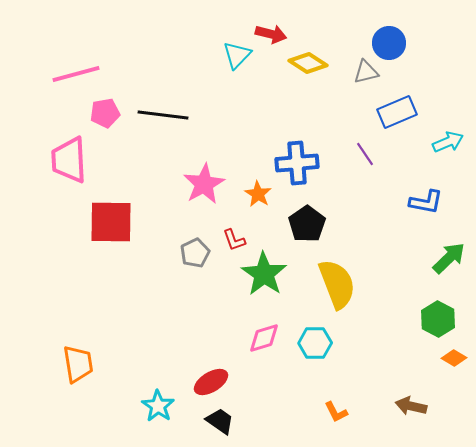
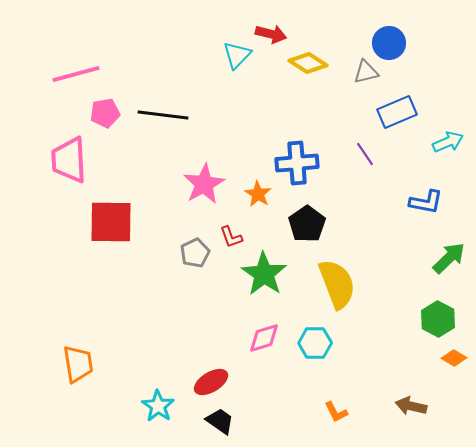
red L-shape: moved 3 px left, 3 px up
